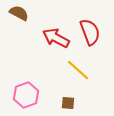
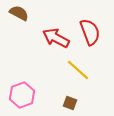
pink hexagon: moved 4 px left
brown square: moved 2 px right; rotated 16 degrees clockwise
